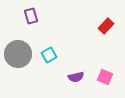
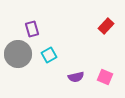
purple rectangle: moved 1 px right, 13 px down
